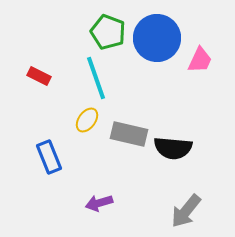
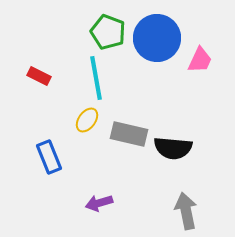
cyan line: rotated 9 degrees clockwise
gray arrow: rotated 129 degrees clockwise
